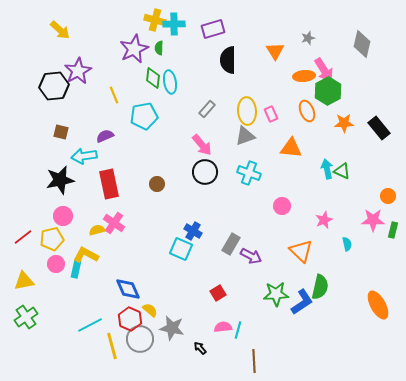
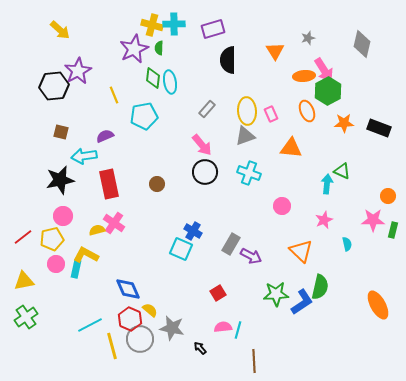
yellow cross at (155, 20): moved 3 px left, 5 px down
black rectangle at (379, 128): rotated 30 degrees counterclockwise
cyan arrow at (327, 169): moved 15 px down; rotated 18 degrees clockwise
